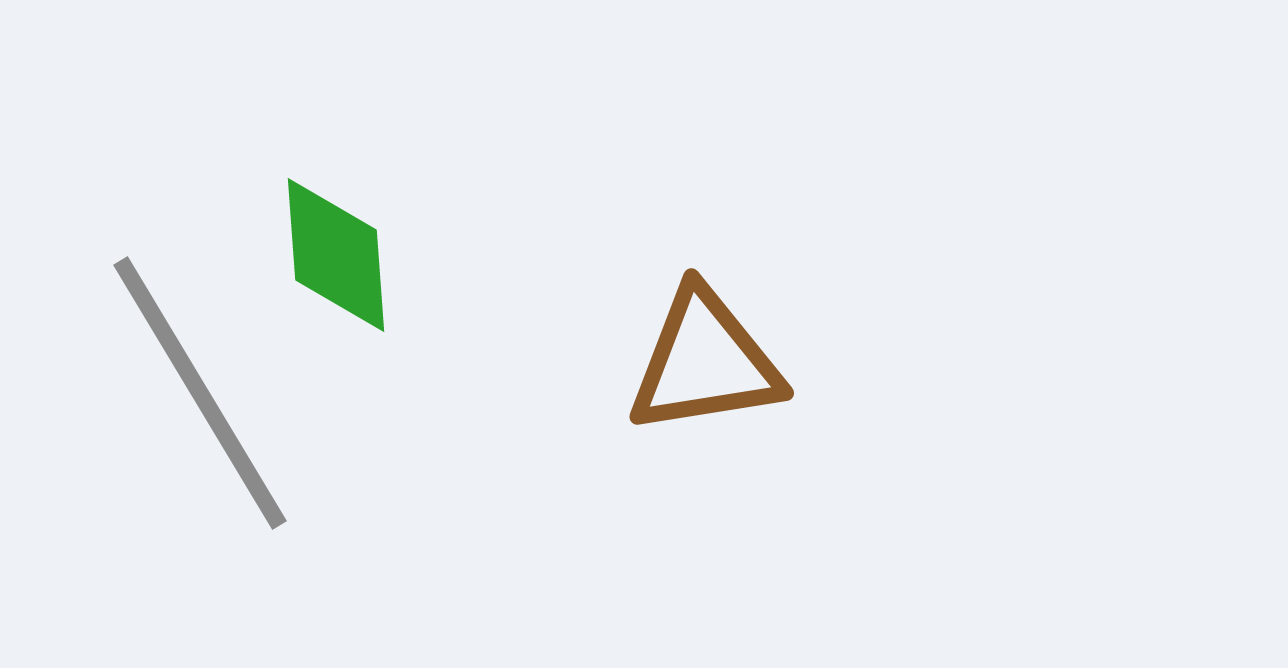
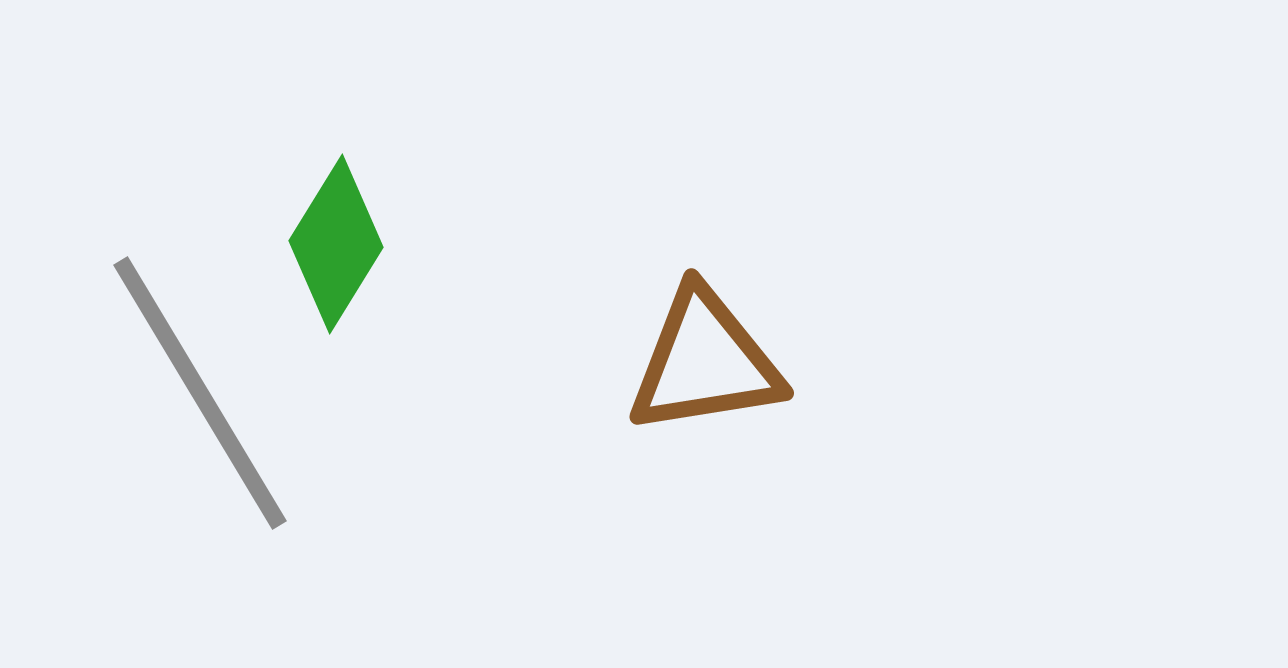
green diamond: moved 11 px up; rotated 36 degrees clockwise
